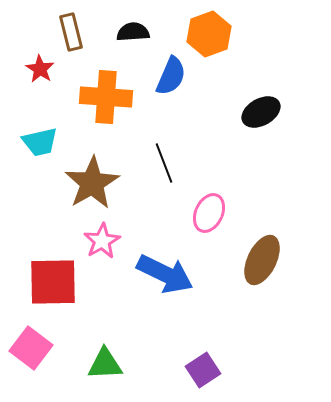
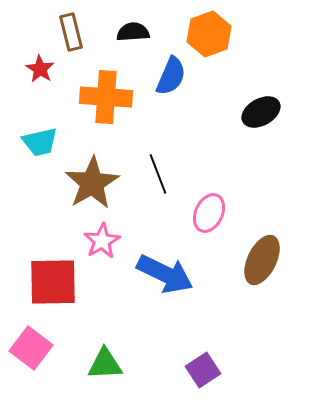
black line: moved 6 px left, 11 px down
